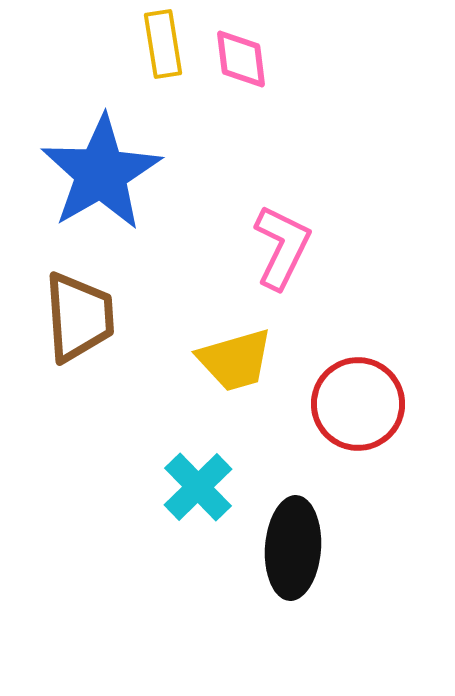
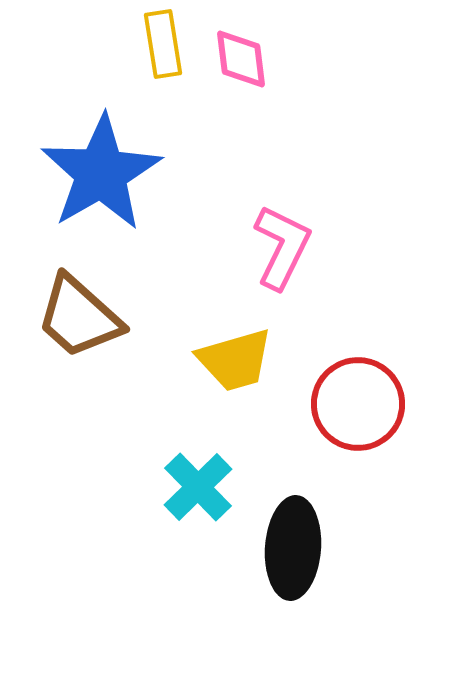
brown trapezoid: rotated 136 degrees clockwise
